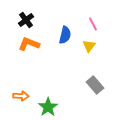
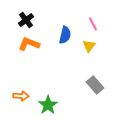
green star: moved 2 px up
